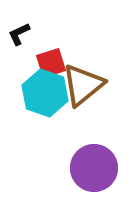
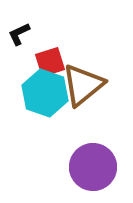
red square: moved 1 px left, 1 px up
purple circle: moved 1 px left, 1 px up
